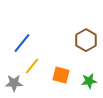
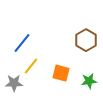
yellow line: moved 1 px left
orange square: moved 2 px up
